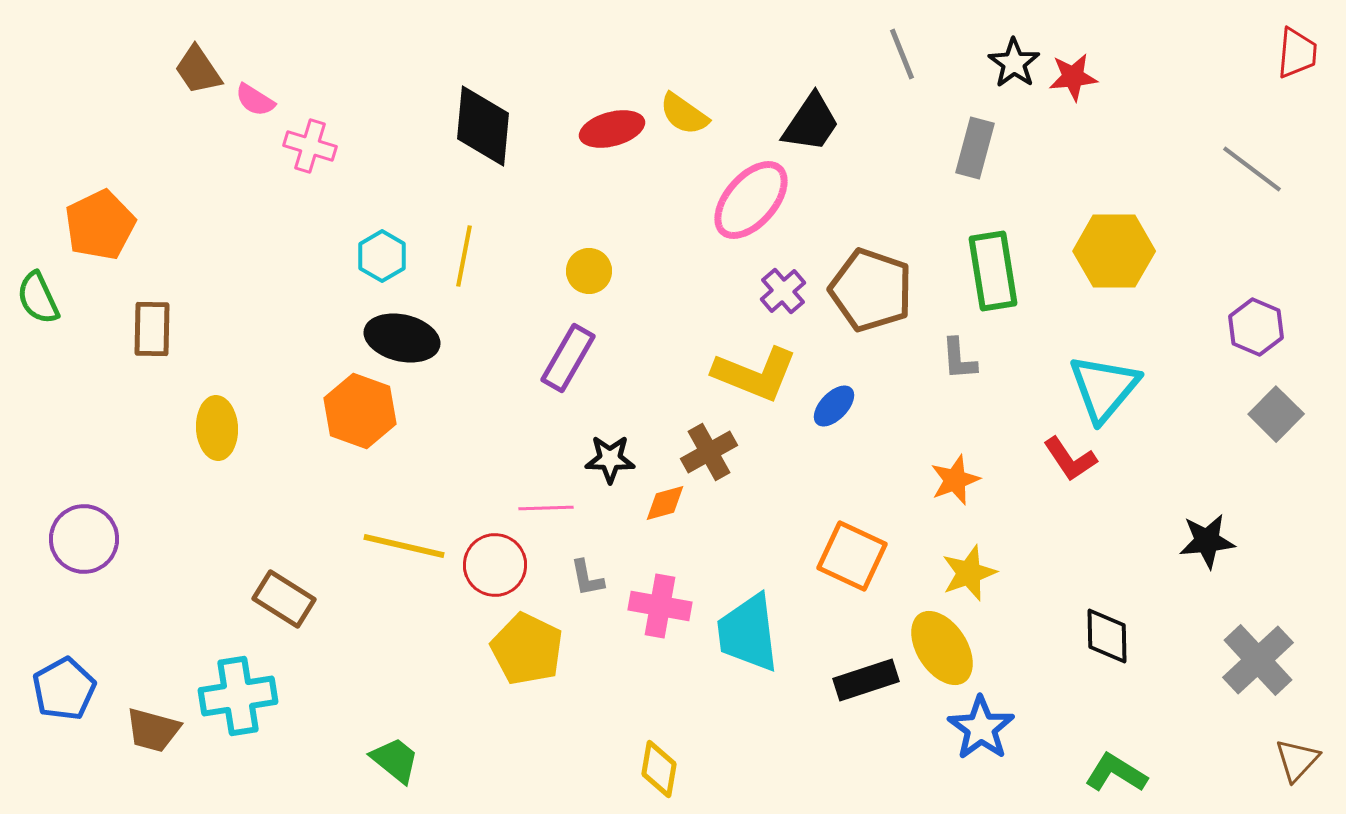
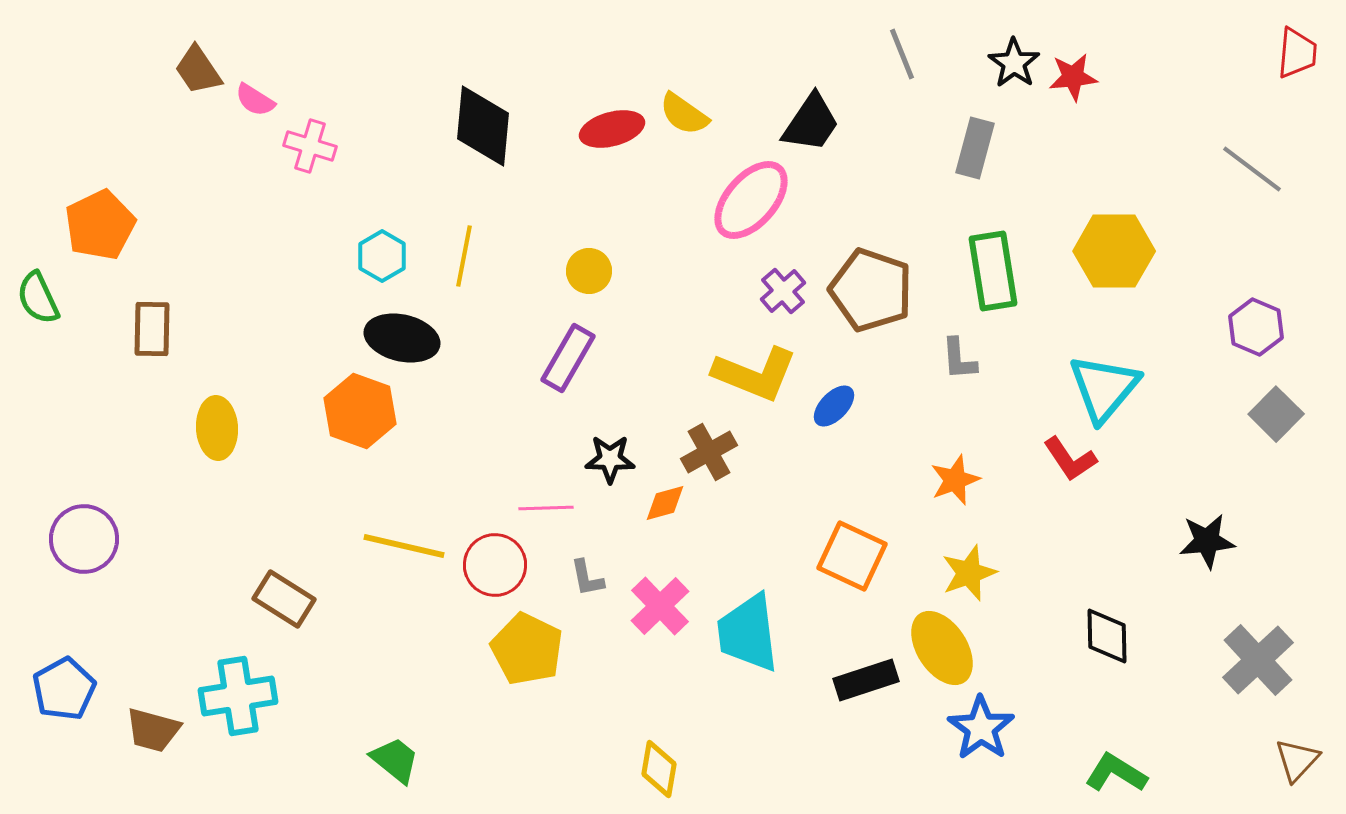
pink cross at (660, 606): rotated 36 degrees clockwise
